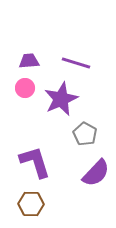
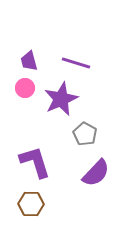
purple trapezoid: rotated 100 degrees counterclockwise
